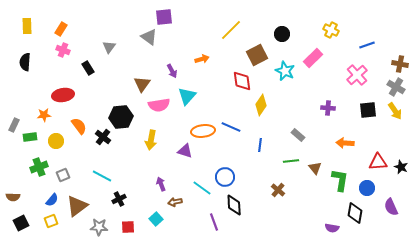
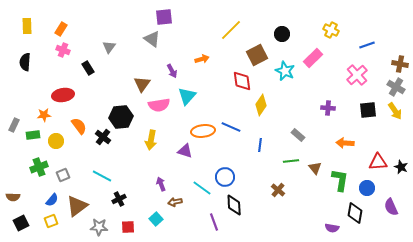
gray triangle at (149, 37): moved 3 px right, 2 px down
green rectangle at (30, 137): moved 3 px right, 2 px up
